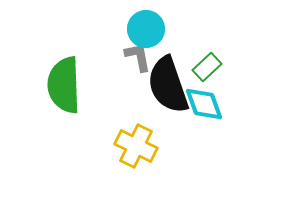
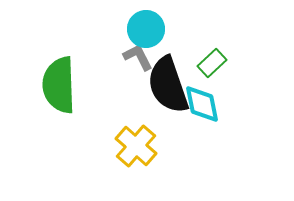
gray L-shape: rotated 16 degrees counterclockwise
green rectangle: moved 5 px right, 4 px up
green semicircle: moved 5 px left
cyan diamond: moved 2 px left; rotated 9 degrees clockwise
yellow cross: rotated 15 degrees clockwise
